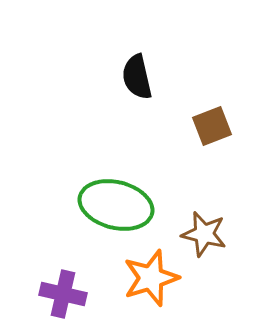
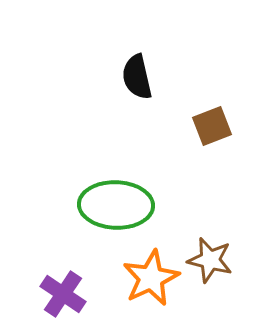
green ellipse: rotated 12 degrees counterclockwise
brown star: moved 6 px right, 26 px down
orange star: rotated 8 degrees counterclockwise
purple cross: rotated 21 degrees clockwise
